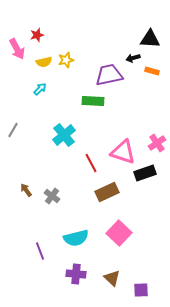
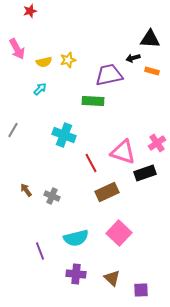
red star: moved 7 px left, 24 px up
yellow star: moved 2 px right
cyan cross: rotated 30 degrees counterclockwise
gray cross: rotated 14 degrees counterclockwise
